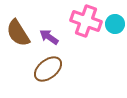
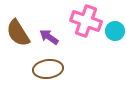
cyan circle: moved 7 px down
brown ellipse: rotated 32 degrees clockwise
